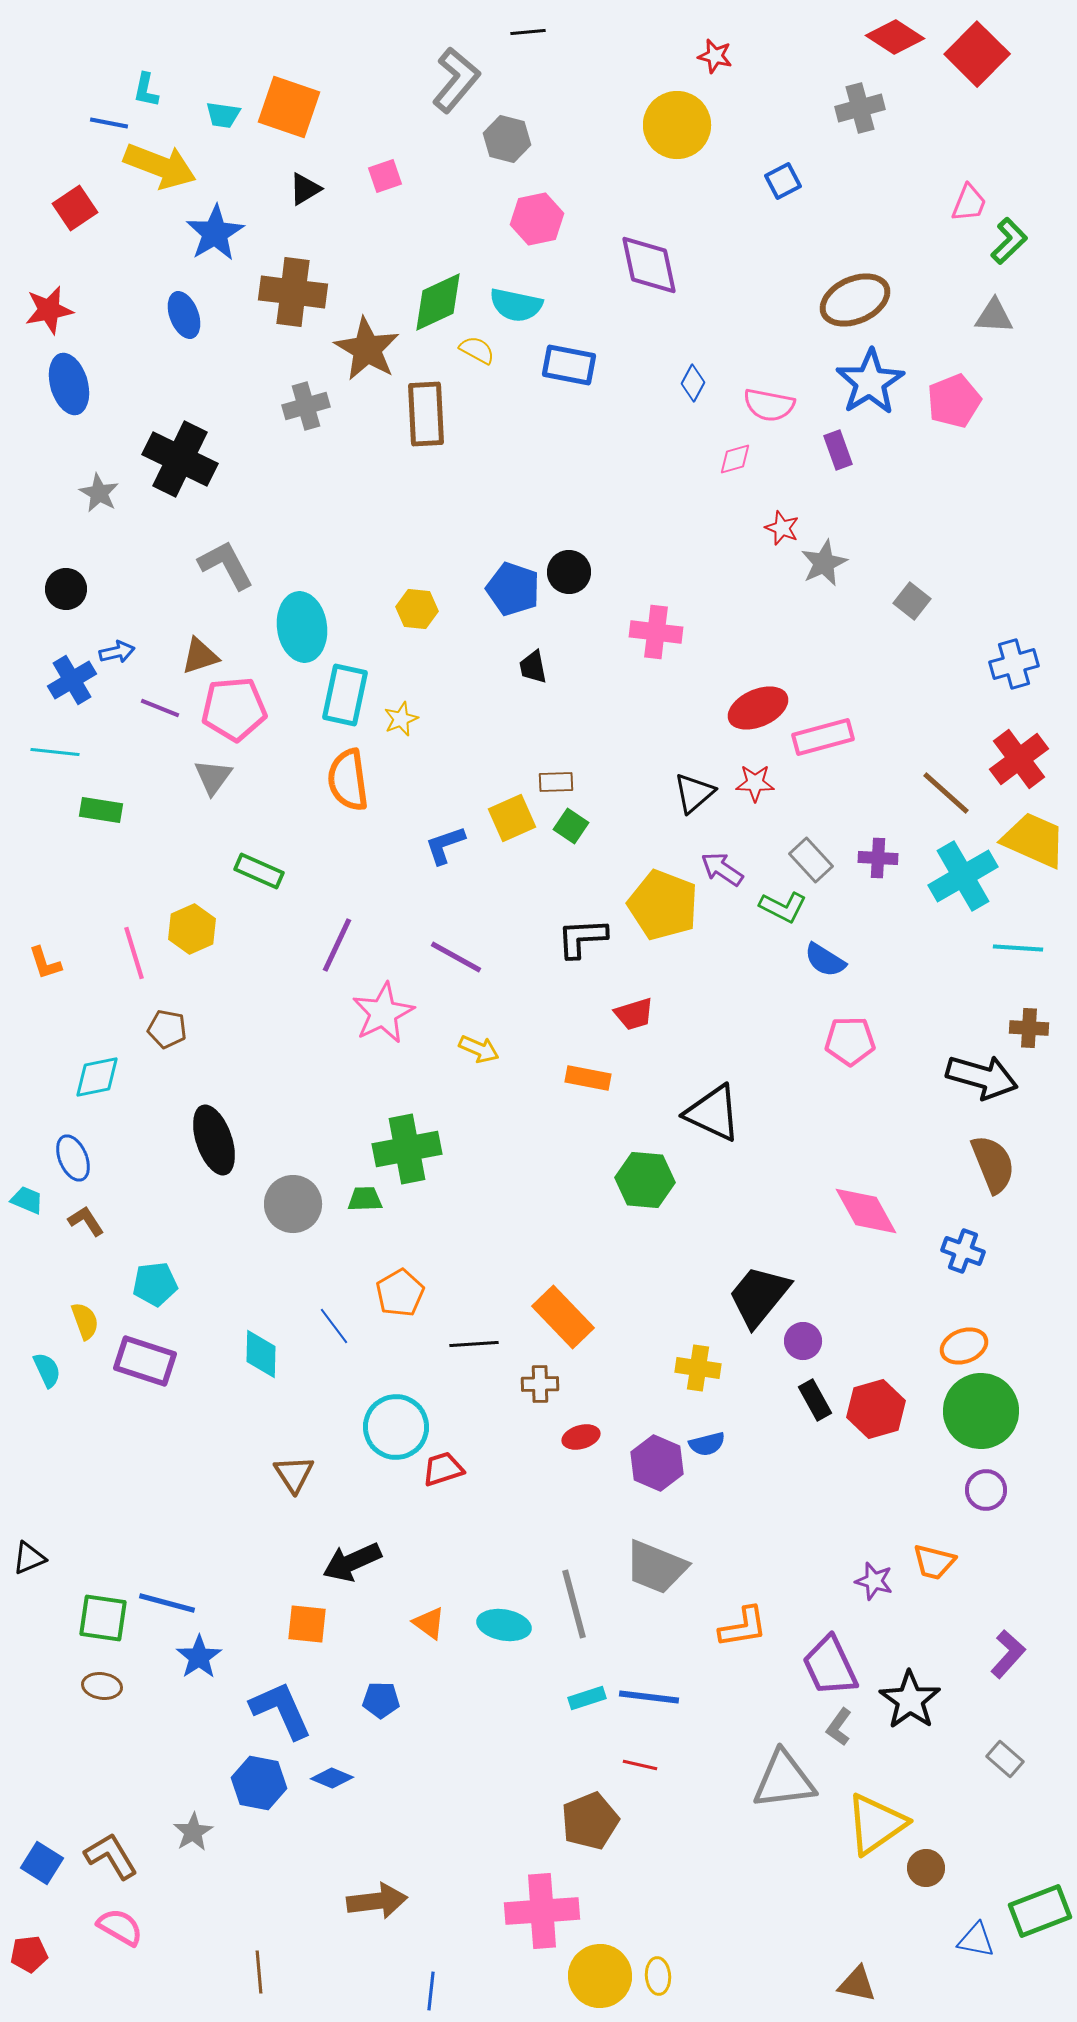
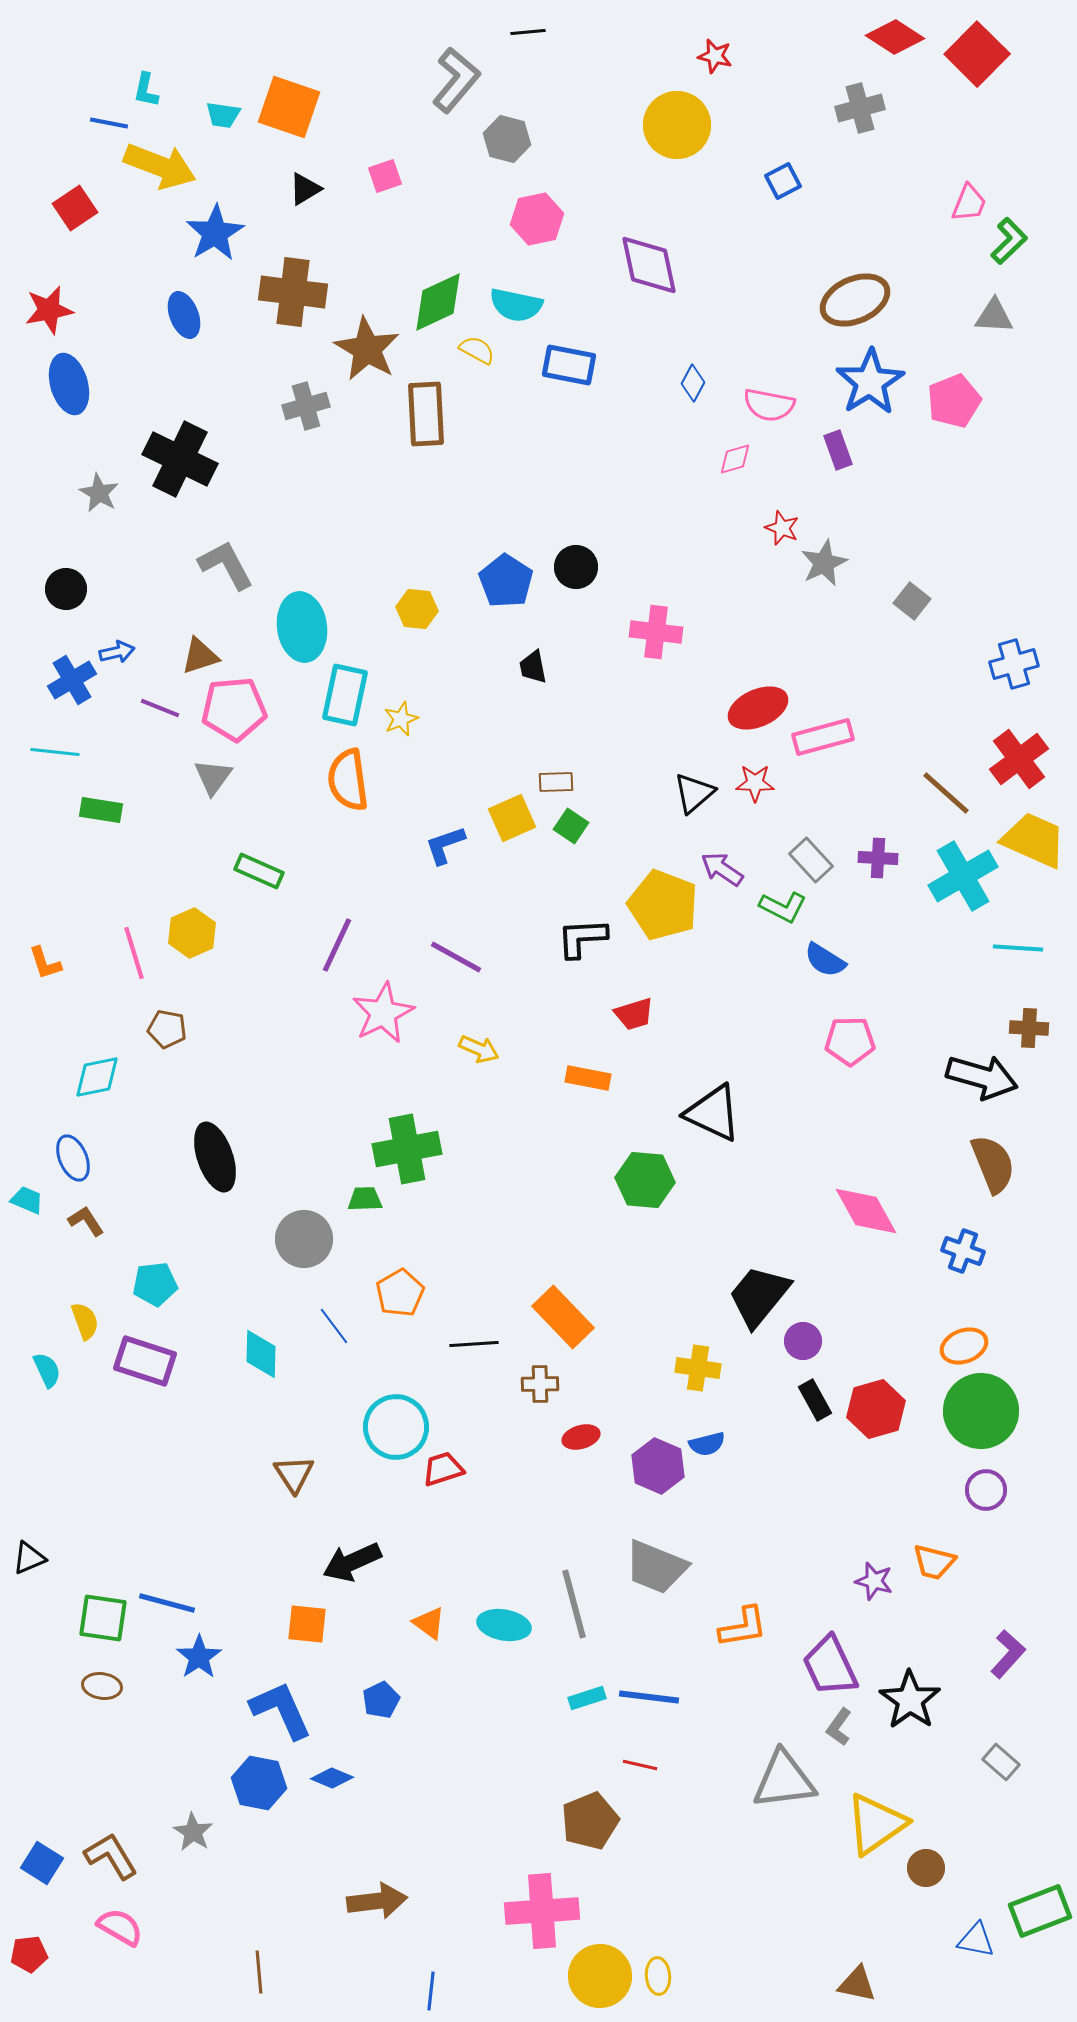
black circle at (569, 572): moved 7 px right, 5 px up
blue pentagon at (513, 589): moved 7 px left, 8 px up; rotated 14 degrees clockwise
yellow hexagon at (192, 929): moved 4 px down
black ellipse at (214, 1140): moved 1 px right, 17 px down
gray circle at (293, 1204): moved 11 px right, 35 px down
purple hexagon at (657, 1463): moved 1 px right, 3 px down
blue pentagon at (381, 1700): rotated 27 degrees counterclockwise
gray rectangle at (1005, 1759): moved 4 px left, 3 px down
gray star at (193, 1832): rotated 9 degrees counterclockwise
